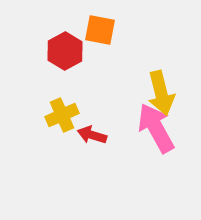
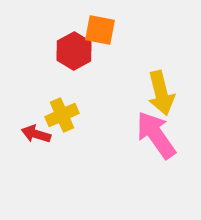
red hexagon: moved 9 px right
pink arrow: moved 7 px down; rotated 6 degrees counterclockwise
red arrow: moved 56 px left, 1 px up
